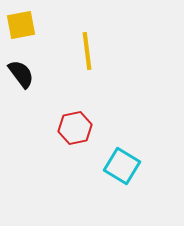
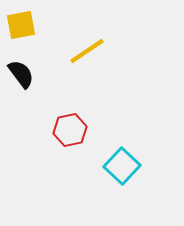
yellow line: rotated 63 degrees clockwise
red hexagon: moved 5 px left, 2 px down
cyan square: rotated 12 degrees clockwise
